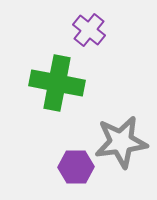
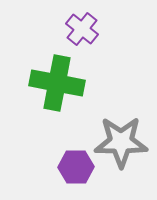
purple cross: moved 7 px left, 1 px up
gray star: rotated 8 degrees clockwise
